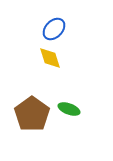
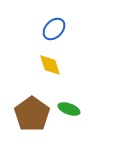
yellow diamond: moved 7 px down
